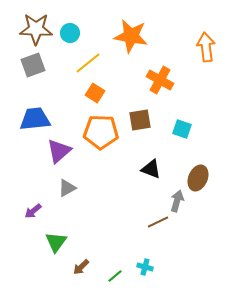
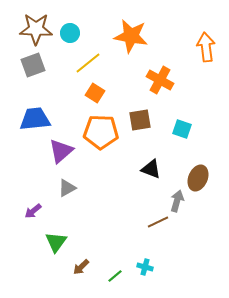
purple triangle: moved 2 px right
